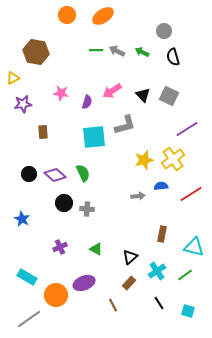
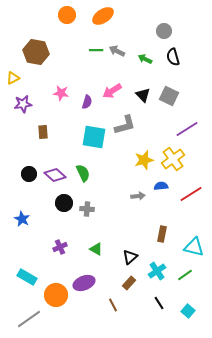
green arrow at (142, 52): moved 3 px right, 7 px down
cyan square at (94, 137): rotated 15 degrees clockwise
cyan square at (188, 311): rotated 24 degrees clockwise
